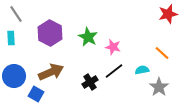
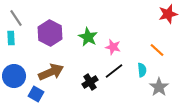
gray line: moved 4 px down
orange line: moved 5 px left, 3 px up
cyan semicircle: rotated 96 degrees clockwise
